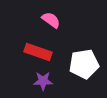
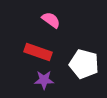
white pentagon: rotated 24 degrees clockwise
purple star: moved 1 px right, 1 px up
